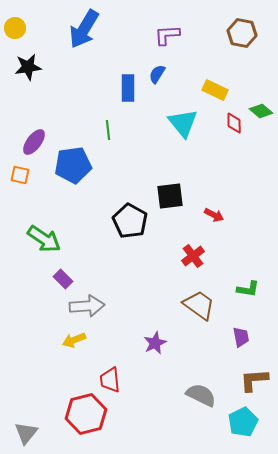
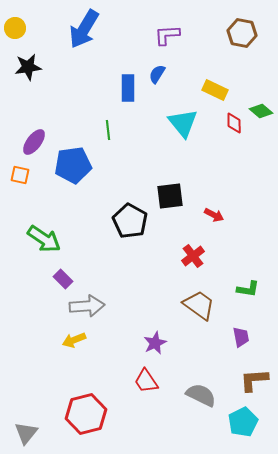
red trapezoid: moved 36 px right, 1 px down; rotated 28 degrees counterclockwise
